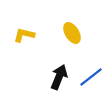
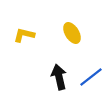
black arrow: rotated 35 degrees counterclockwise
